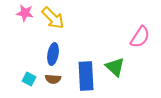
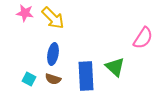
pink semicircle: moved 3 px right, 1 px down
brown semicircle: rotated 14 degrees clockwise
